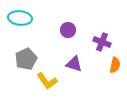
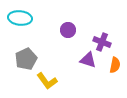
purple triangle: moved 14 px right, 4 px up
